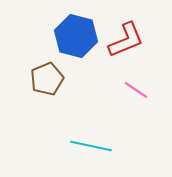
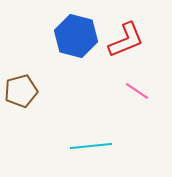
brown pentagon: moved 26 px left, 12 px down; rotated 8 degrees clockwise
pink line: moved 1 px right, 1 px down
cyan line: rotated 18 degrees counterclockwise
